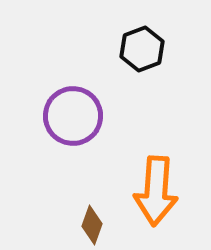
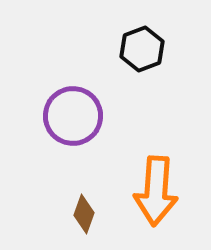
brown diamond: moved 8 px left, 11 px up
